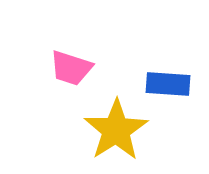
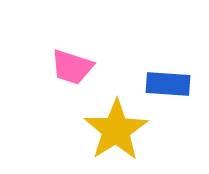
pink trapezoid: moved 1 px right, 1 px up
